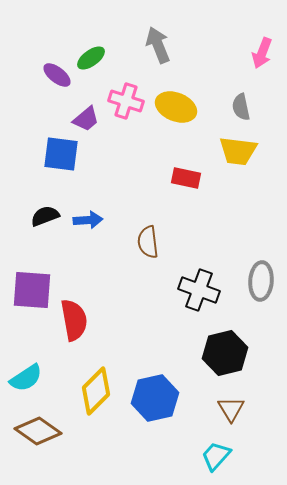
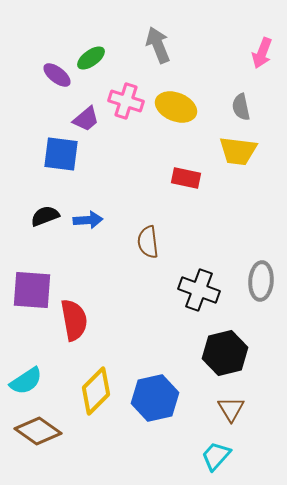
cyan semicircle: moved 3 px down
